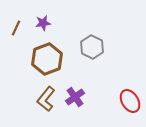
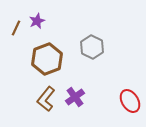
purple star: moved 6 px left, 2 px up; rotated 14 degrees counterclockwise
